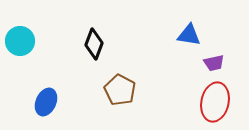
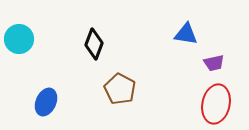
blue triangle: moved 3 px left, 1 px up
cyan circle: moved 1 px left, 2 px up
brown pentagon: moved 1 px up
red ellipse: moved 1 px right, 2 px down
